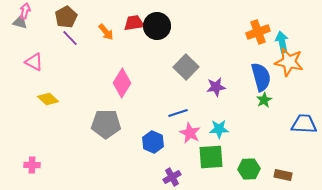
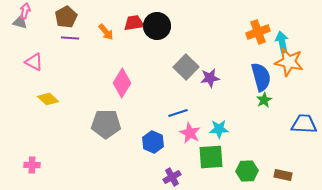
purple line: rotated 42 degrees counterclockwise
purple star: moved 6 px left, 9 px up
green hexagon: moved 2 px left, 2 px down
